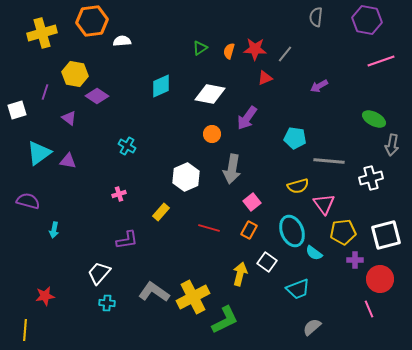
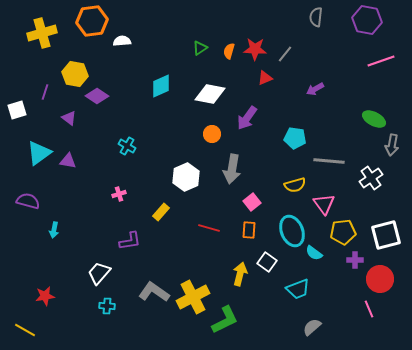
purple arrow at (319, 86): moved 4 px left, 3 px down
white cross at (371, 178): rotated 20 degrees counterclockwise
yellow semicircle at (298, 186): moved 3 px left, 1 px up
orange rectangle at (249, 230): rotated 24 degrees counterclockwise
purple L-shape at (127, 240): moved 3 px right, 1 px down
cyan cross at (107, 303): moved 3 px down
yellow line at (25, 330): rotated 65 degrees counterclockwise
